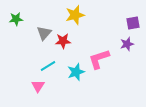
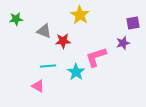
yellow star: moved 5 px right; rotated 24 degrees counterclockwise
gray triangle: moved 2 px up; rotated 49 degrees counterclockwise
purple star: moved 4 px left, 1 px up
pink L-shape: moved 3 px left, 2 px up
cyan line: rotated 28 degrees clockwise
cyan star: rotated 18 degrees counterclockwise
pink triangle: rotated 32 degrees counterclockwise
